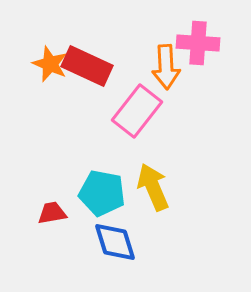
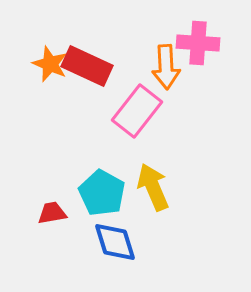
cyan pentagon: rotated 18 degrees clockwise
